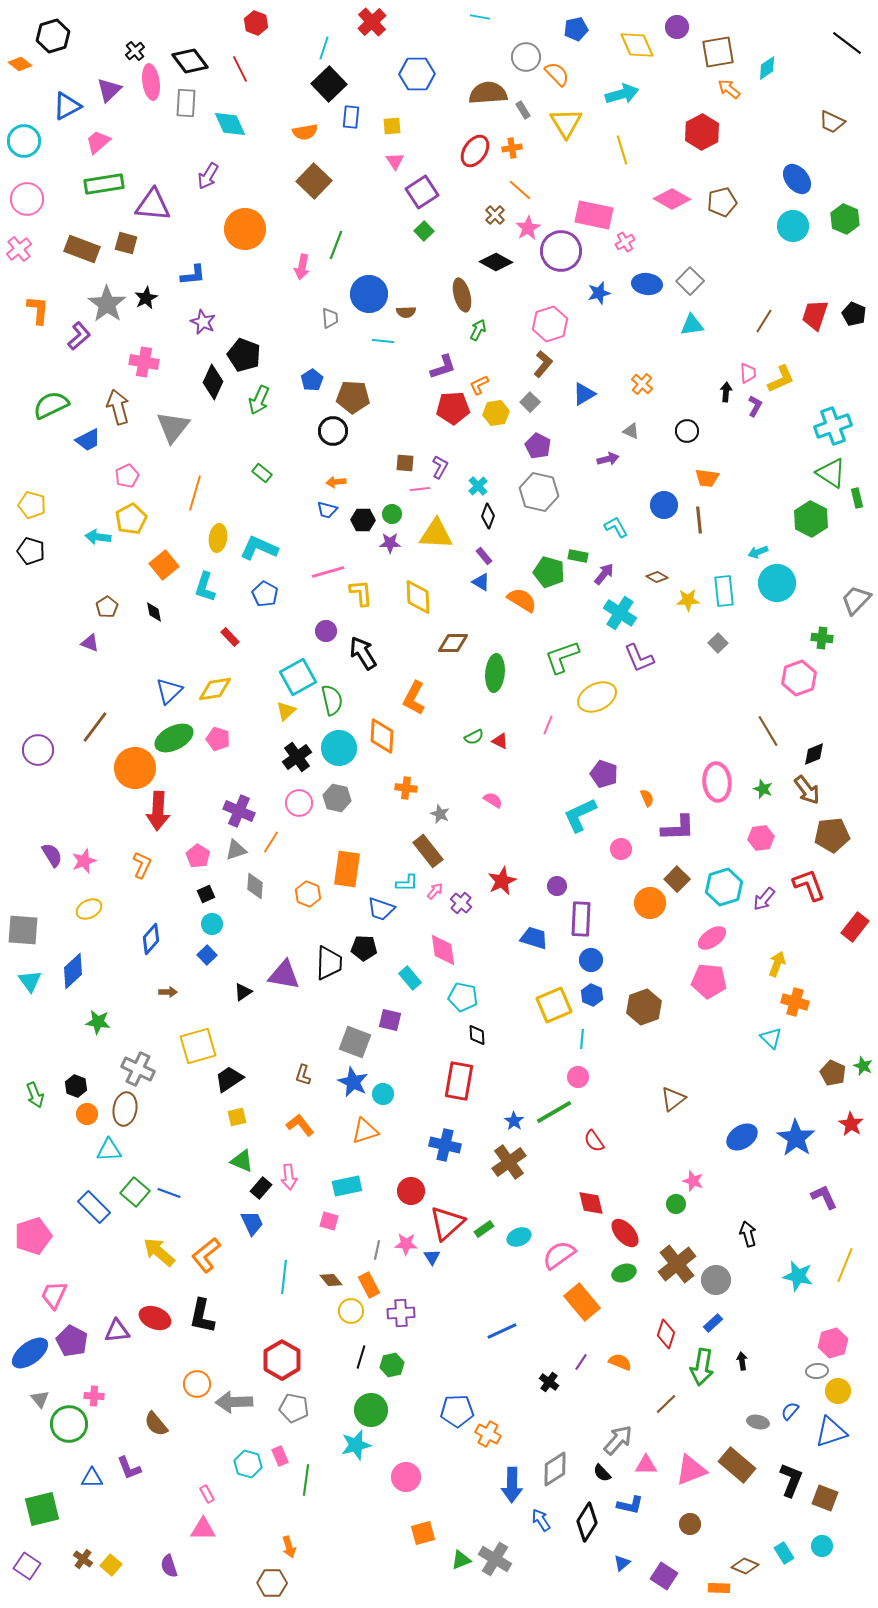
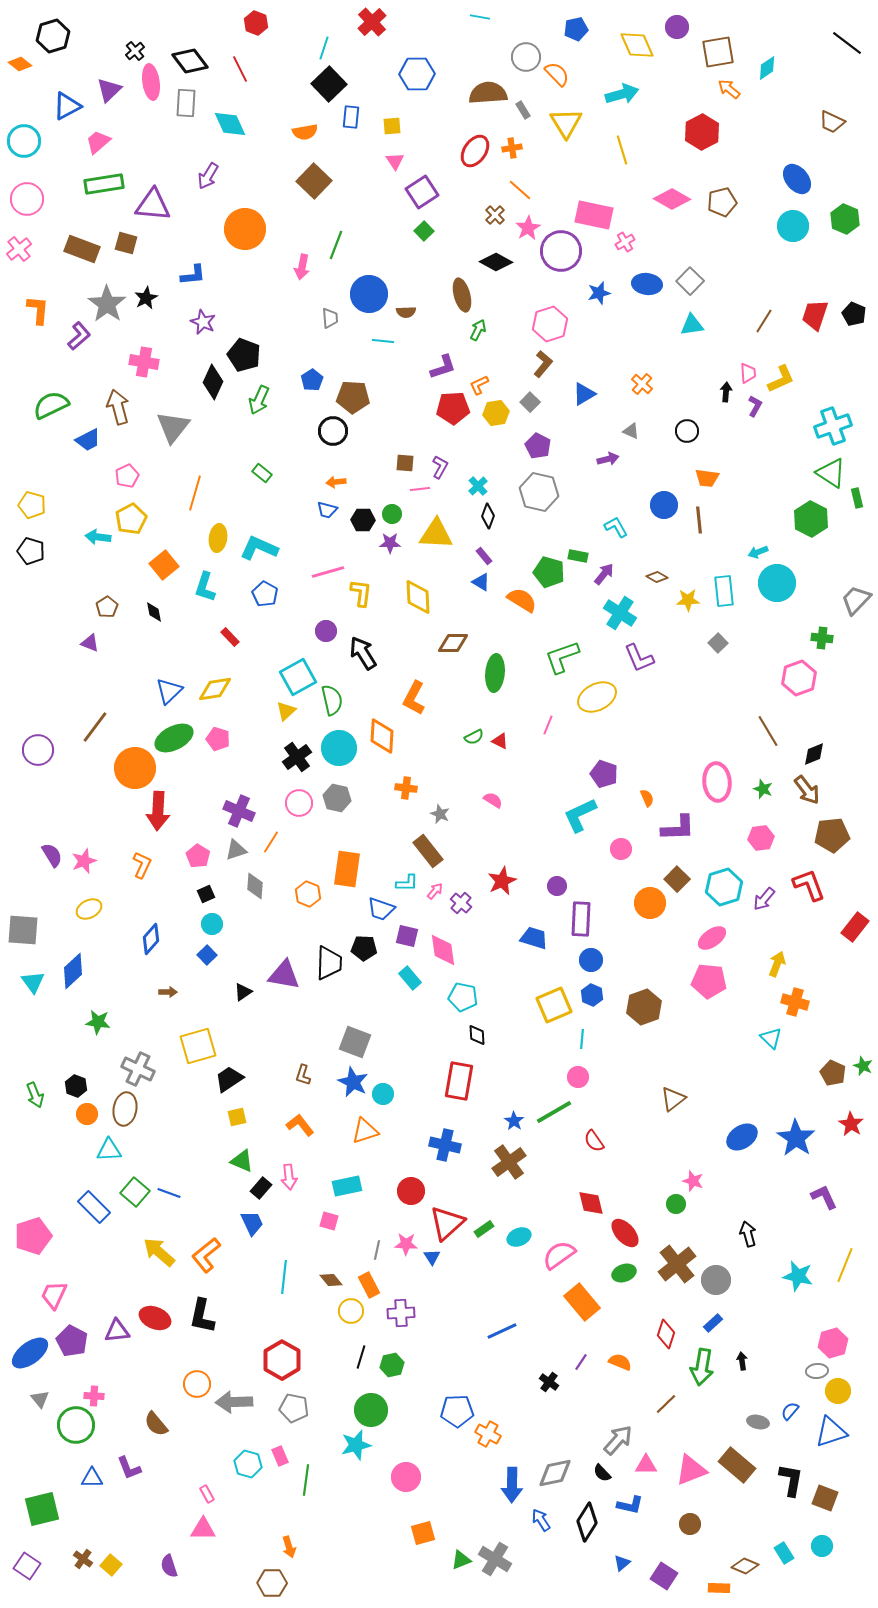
yellow L-shape at (361, 593): rotated 12 degrees clockwise
cyan triangle at (30, 981): moved 3 px right, 1 px down
purple square at (390, 1020): moved 17 px right, 84 px up
green circle at (69, 1424): moved 7 px right, 1 px down
gray diamond at (555, 1469): moved 4 px down; rotated 21 degrees clockwise
black L-shape at (791, 1480): rotated 12 degrees counterclockwise
